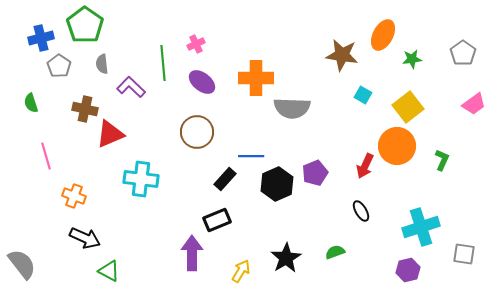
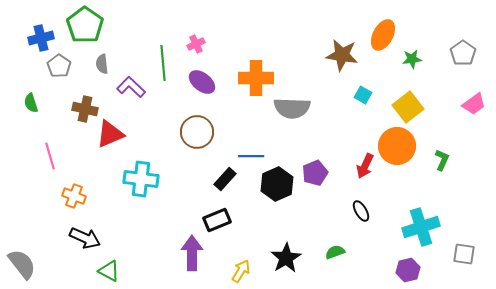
pink line at (46, 156): moved 4 px right
